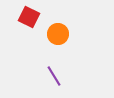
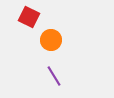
orange circle: moved 7 px left, 6 px down
